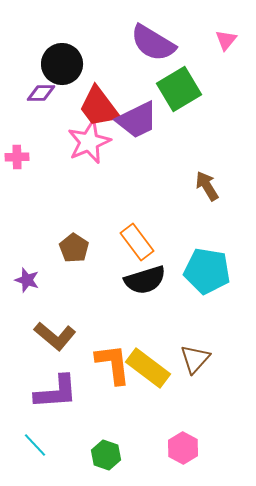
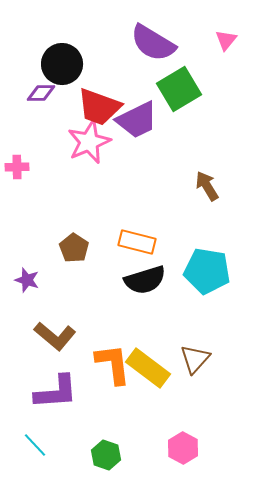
red trapezoid: rotated 33 degrees counterclockwise
pink cross: moved 10 px down
orange rectangle: rotated 39 degrees counterclockwise
